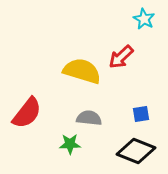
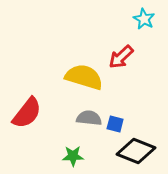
yellow semicircle: moved 2 px right, 6 px down
blue square: moved 26 px left, 10 px down; rotated 24 degrees clockwise
green star: moved 3 px right, 12 px down
